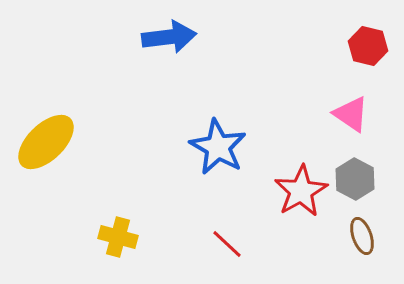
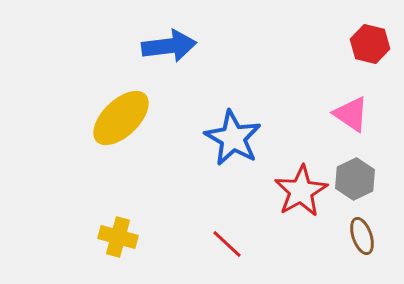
blue arrow: moved 9 px down
red hexagon: moved 2 px right, 2 px up
yellow ellipse: moved 75 px right, 24 px up
blue star: moved 15 px right, 9 px up
gray hexagon: rotated 6 degrees clockwise
